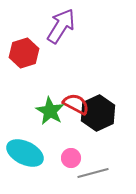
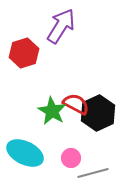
green star: moved 2 px right
